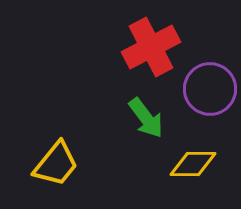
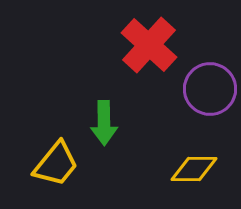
red cross: moved 2 px left, 2 px up; rotated 20 degrees counterclockwise
green arrow: moved 42 px left, 5 px down; rotated 36 degrees clockwise
yellow diamond: moved 1 px right, 5 px down
